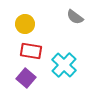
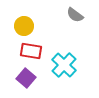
gray semicircle: moved 2 px up
yellow circle: moved 1 px left, 2 px down
